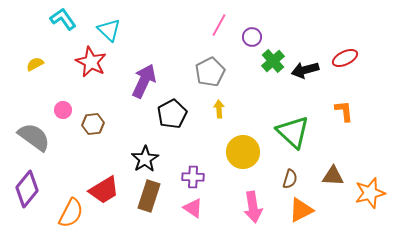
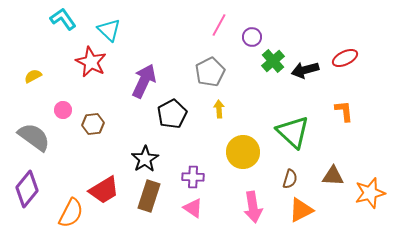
yellow semicircle: moved 2 px left, 12 px down
